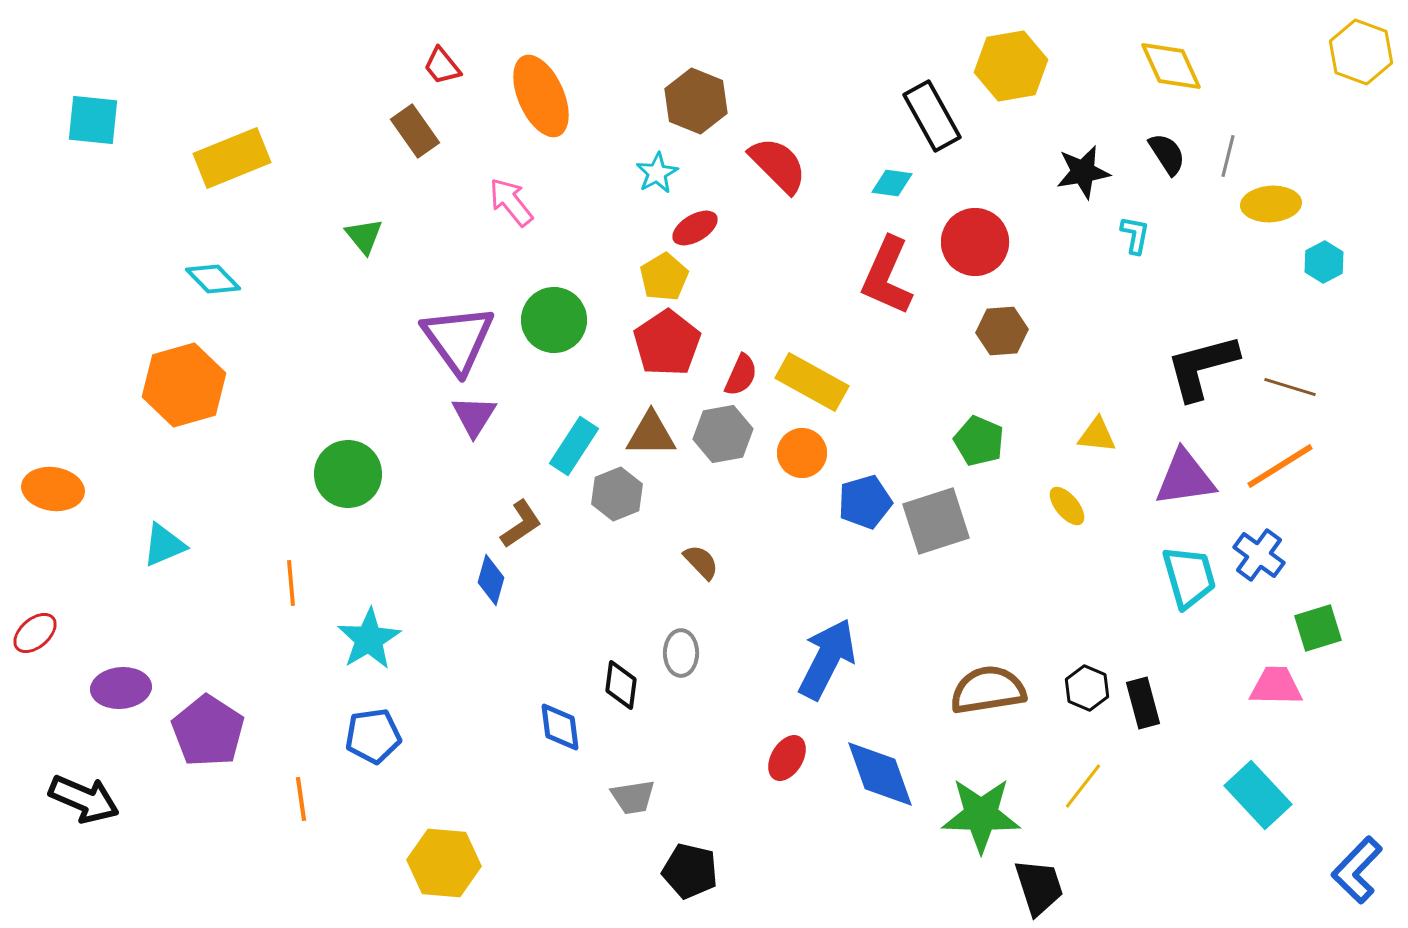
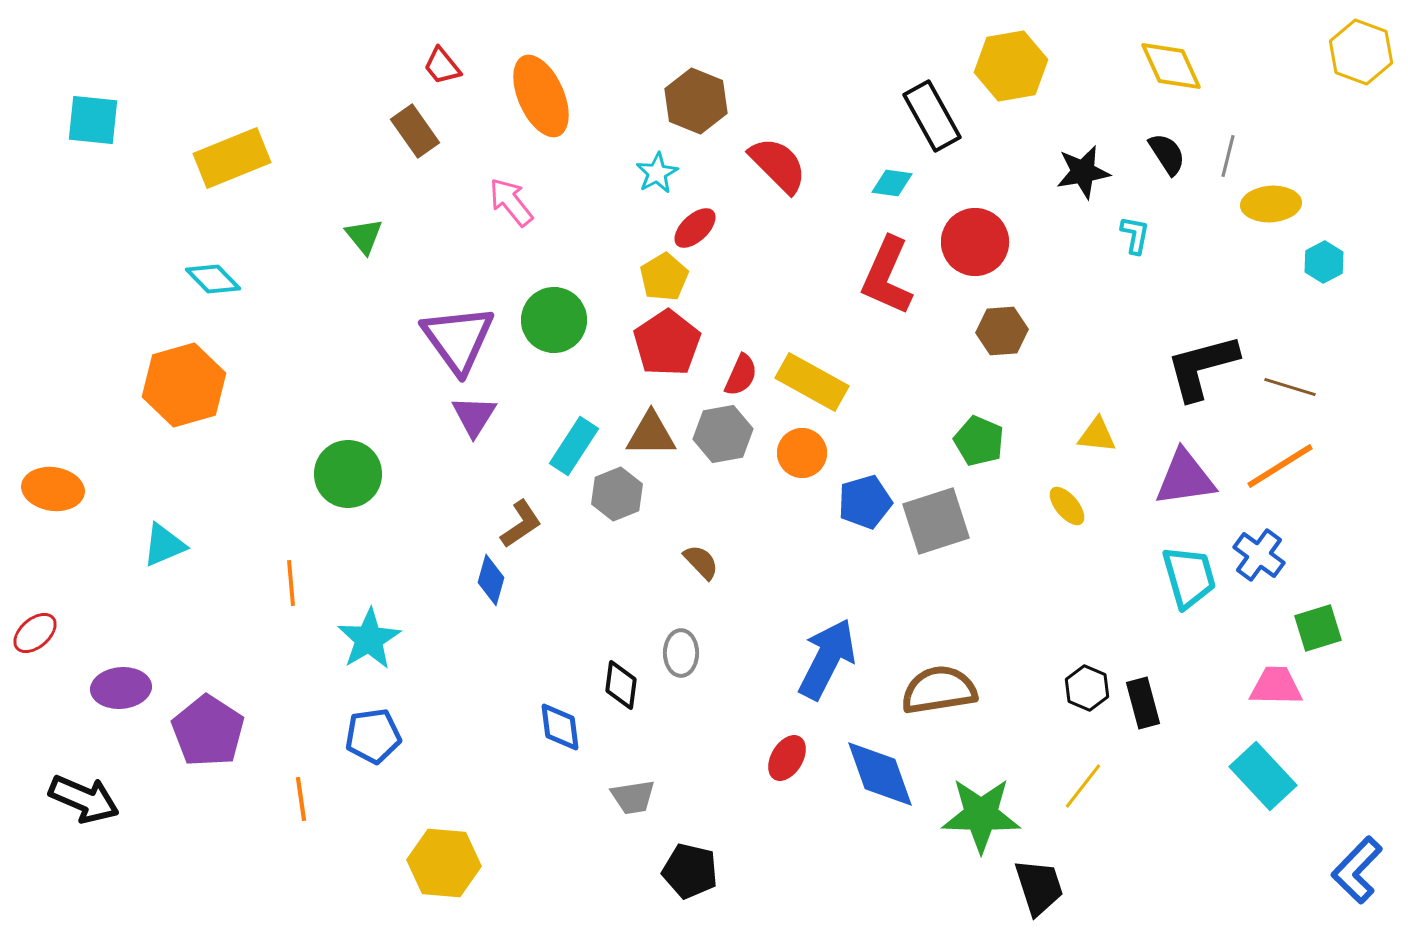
red ellipse at (695, 228): rotated 12 degrees counterclockwise
brown semicircle at (988, 690): moved 49 px left
cyan rectangle at (1258, 795): moved 5 px right, 19 px up
